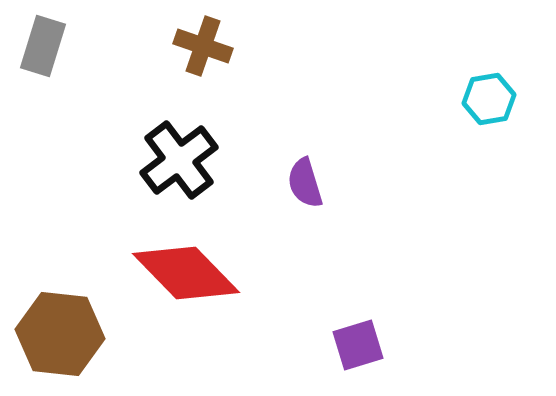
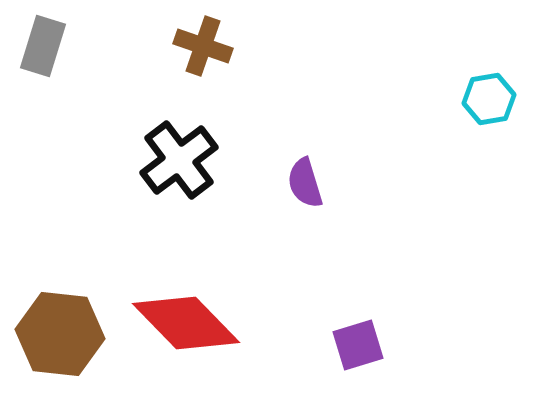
red diamond: moved 50 px down
